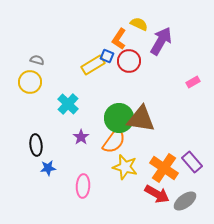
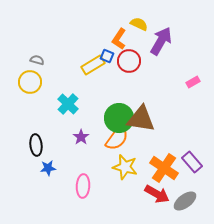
orange semicircle: moved 3 px right, 3 px up
